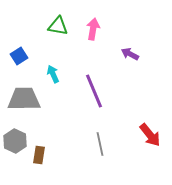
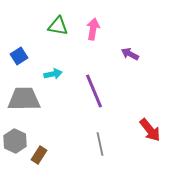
cyan arrow: rotated 102 degrees clockwise
red arrow: moved 5 px up
brown rectangle: rotated 24 degrees clockwise
